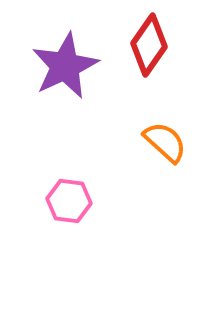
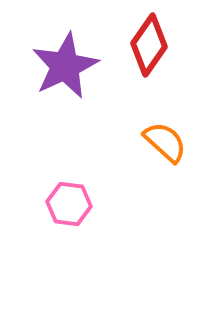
pink hexagon: moved 3 px down
